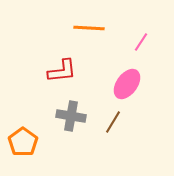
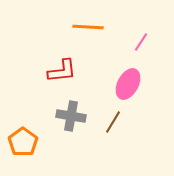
orange line: moved 1 px left, 1 px up
pink ellipse: moved 1 px right; rotated 8 degrees counterclockwise
